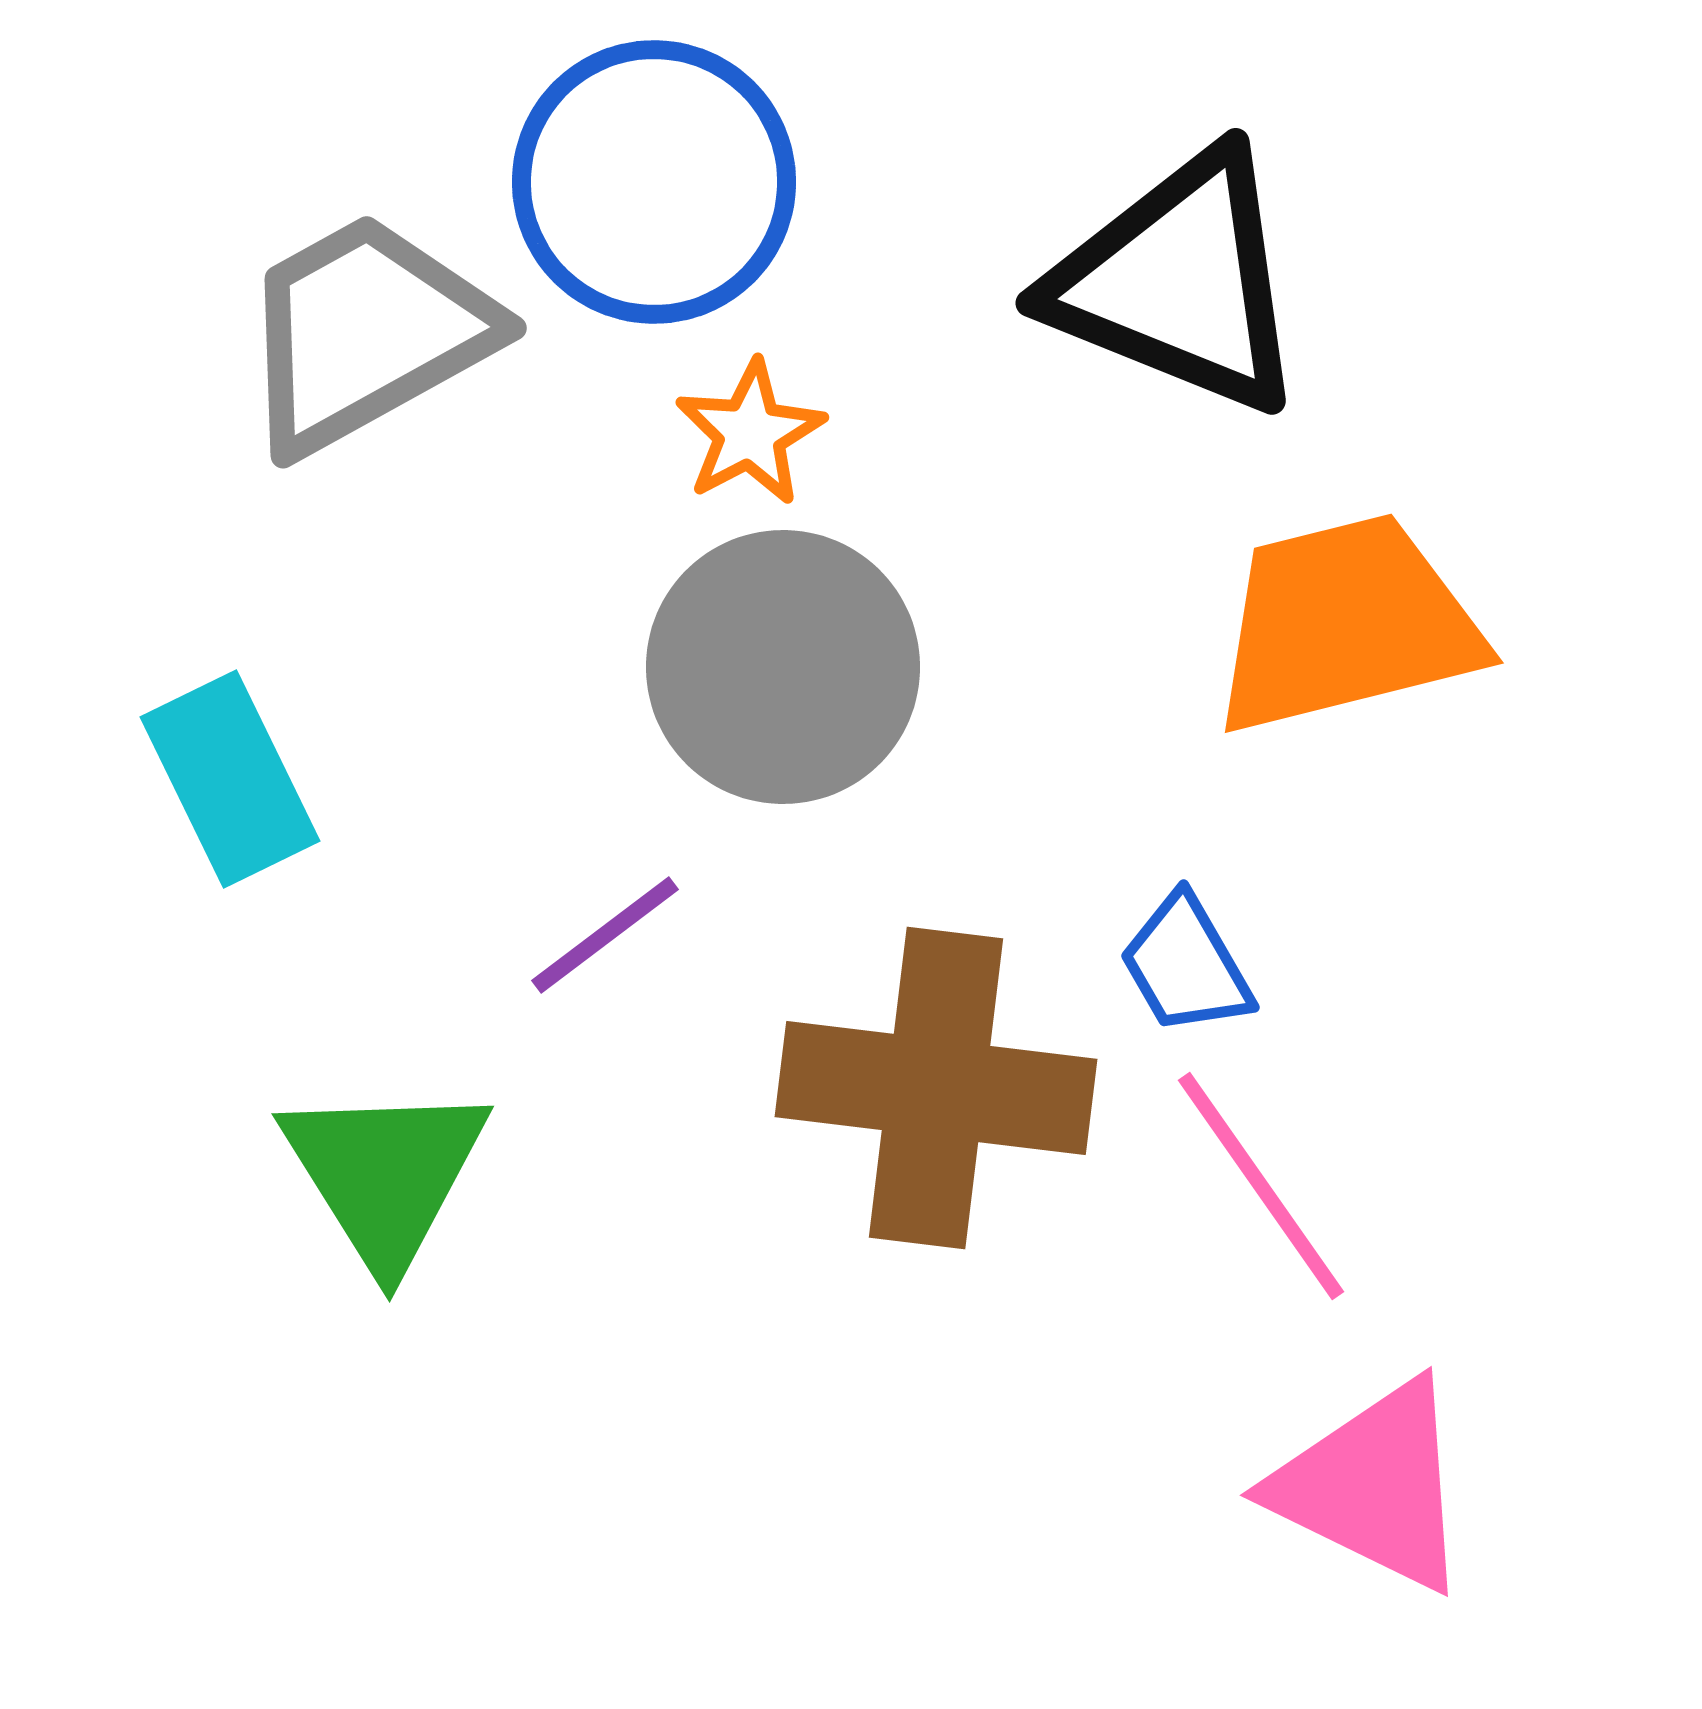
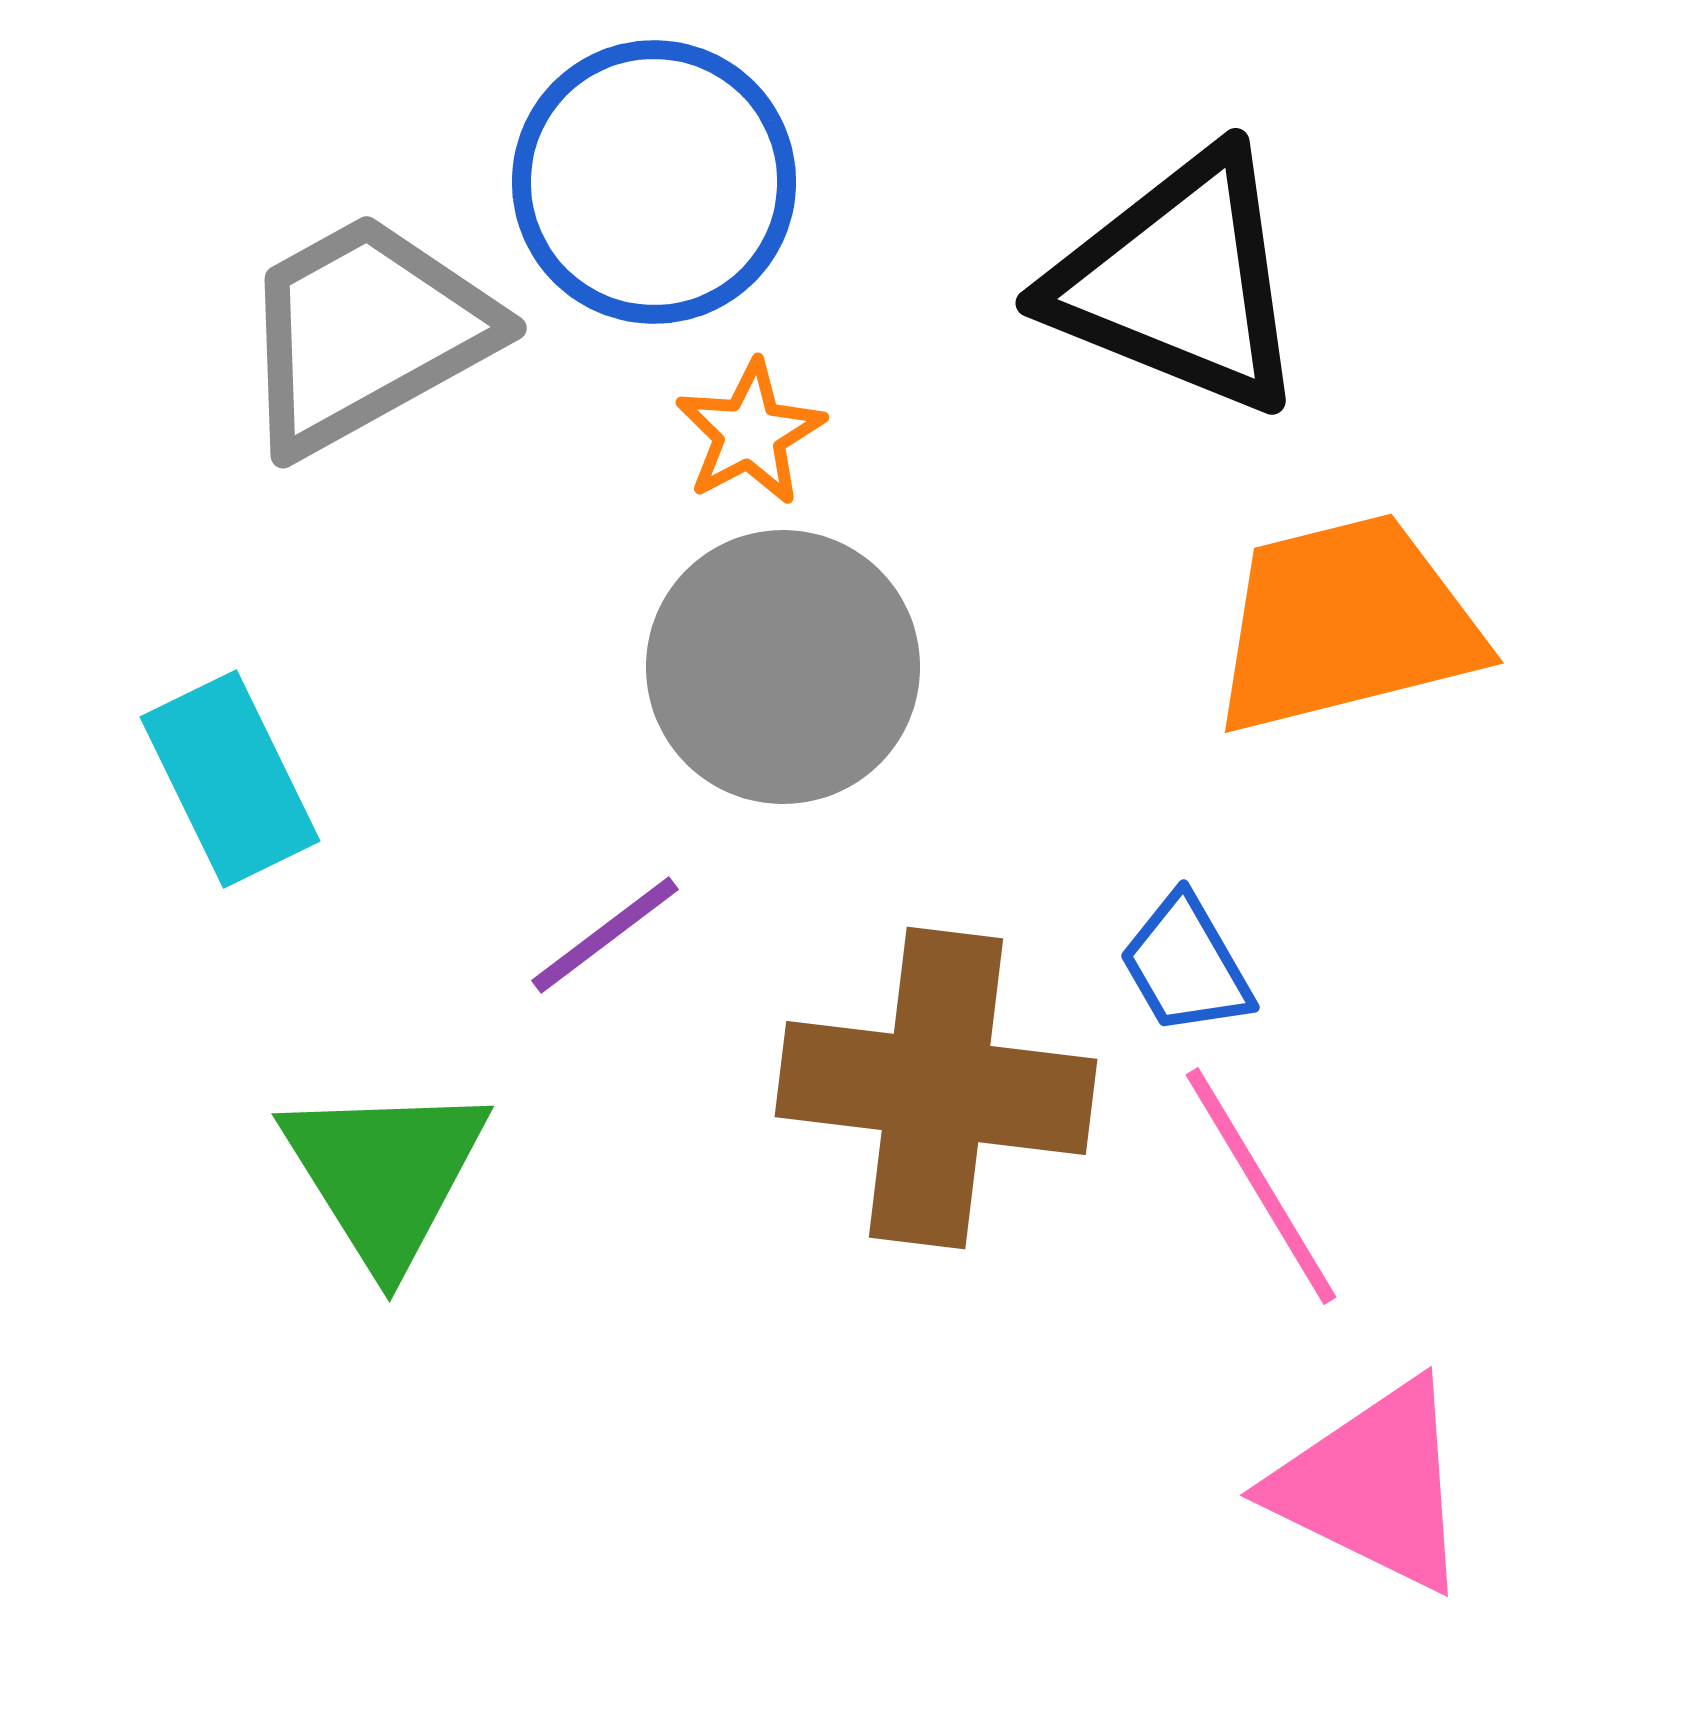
pink line: rotated 4 degrees clockwise
